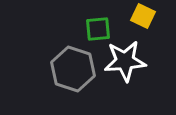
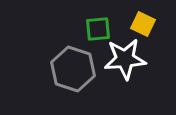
yellow square: moved 8 px down
white star: moved 2 px up
